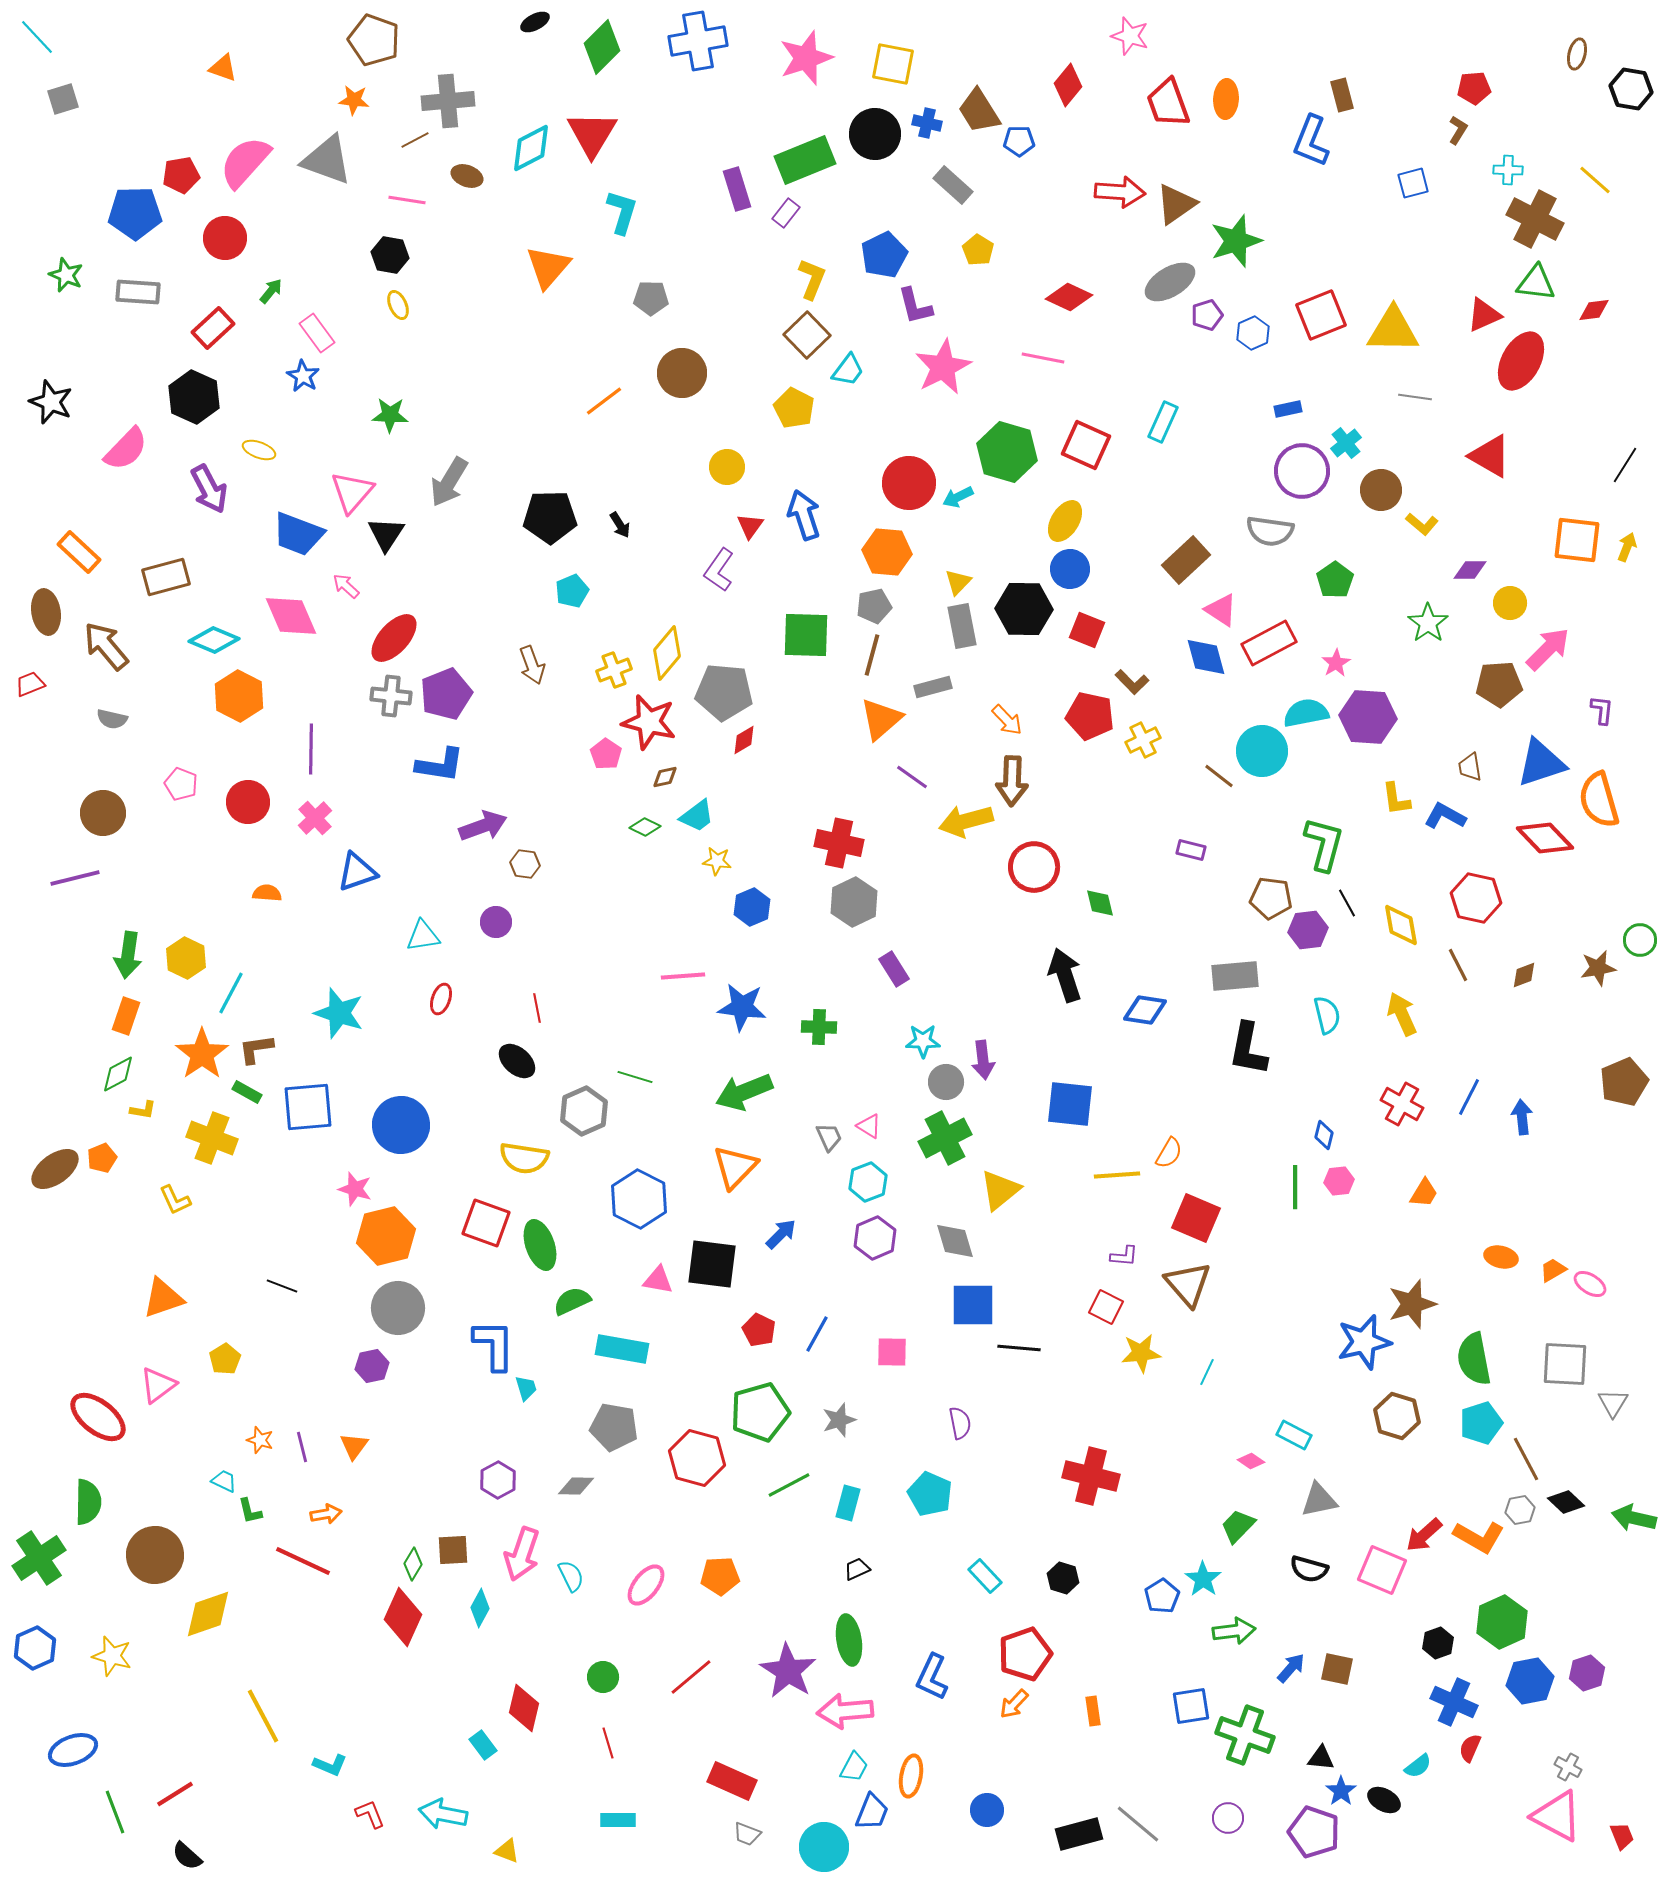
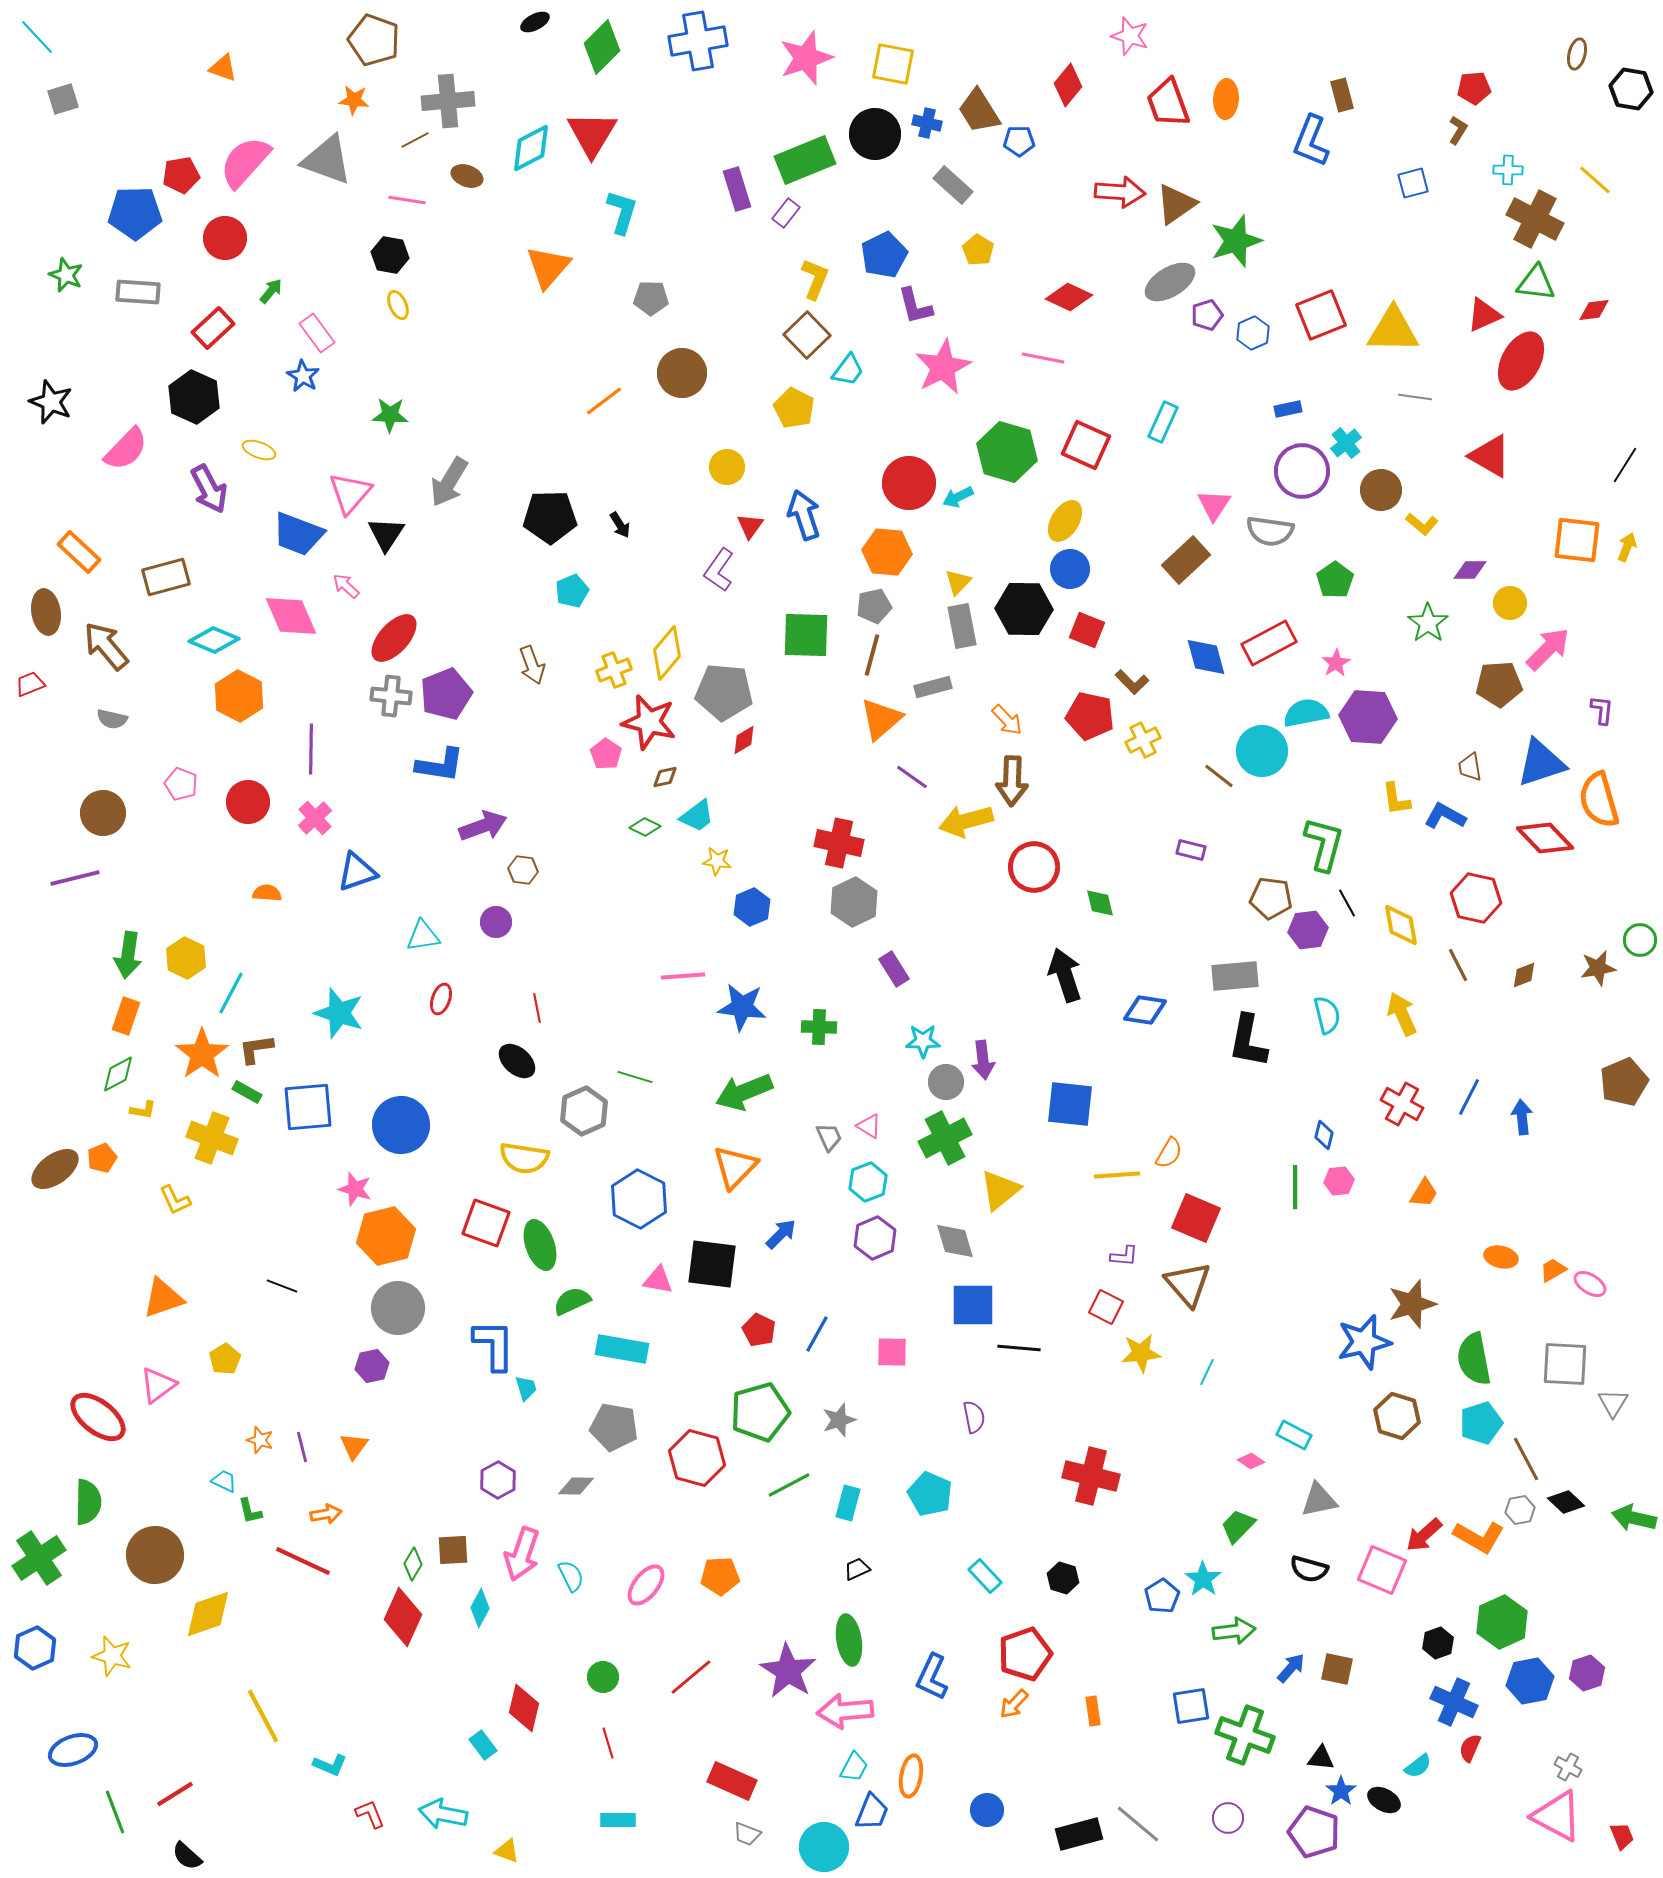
yellow L-shape at (812, 279): moved 3 px right
pink triangle at (352, 492): moved 2 px left, 1 px down
pink triangle at (1221, 610): moved 7 px left, 105 px up; rotated 30 degrees clockwise
brown hexagon at (525, 864): moved 2 px left, 6 px down
black L-shape at (1248, 1049): moved 8 px up
purple semicircle at (960, 1423): moved 14 px right, 6 px up
